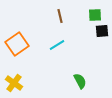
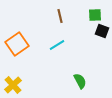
black square: rotated 24 degrees clockwise
yellow cross: moved 1 px left, 2 px down; rotated 12 degrees clockwise
